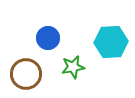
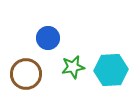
cyan hexagon: moved 28 px down
